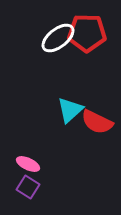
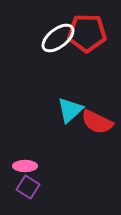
pink ellipse: moved 3 px left, 2 px down; rotated 25 degrees counterclockwise
